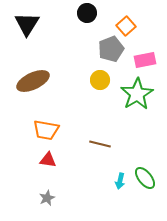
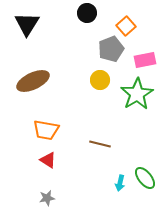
red triangle: rotated 24 degrees clockwise
cyan arrow: moved 2 px down
gray star: rotated 14 degrees clockwise
